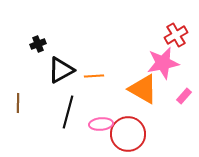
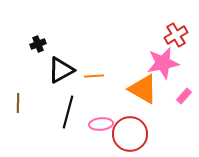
red circle: moved 2 px right
